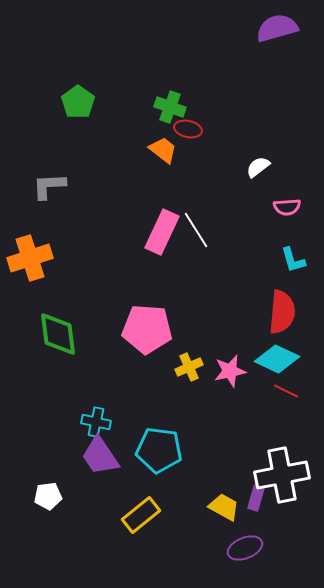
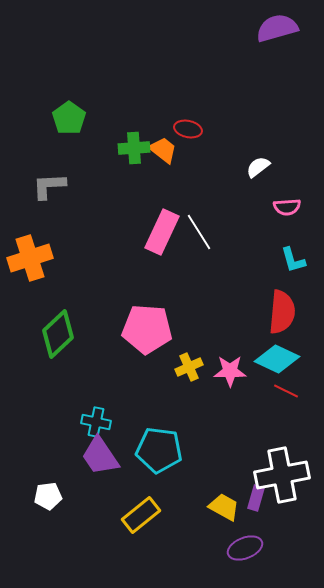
green pentagon: moved 9 px left, 16 px down
green cross: moved 36 px left, 41 px down; rotated 24 degrees counterclockwise
white line: moved 3 px right, 2 px down
green diamond: rotated 54 degrees clockwise
pink star: rotated 12 degrees clockwise
